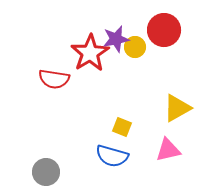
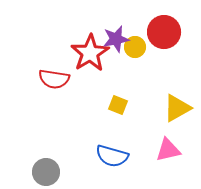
red circle: moved 2 px down
yellow square: moved 4 px left, 22 px up
